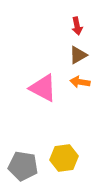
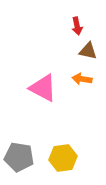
brown triangle: moved 10 px right, 4 px up; rotated 42 degrees clockwise
orange arrow: moved 2 px right, 3 px up
yellow hexagon: moved 1 px left
gray pentagon: moved 4 px left, 9 px up
